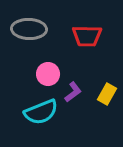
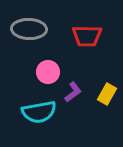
pink circle: moved 2 px up
cyan semicircle: moved 2 px left; rotated 12 degrees clockwise
